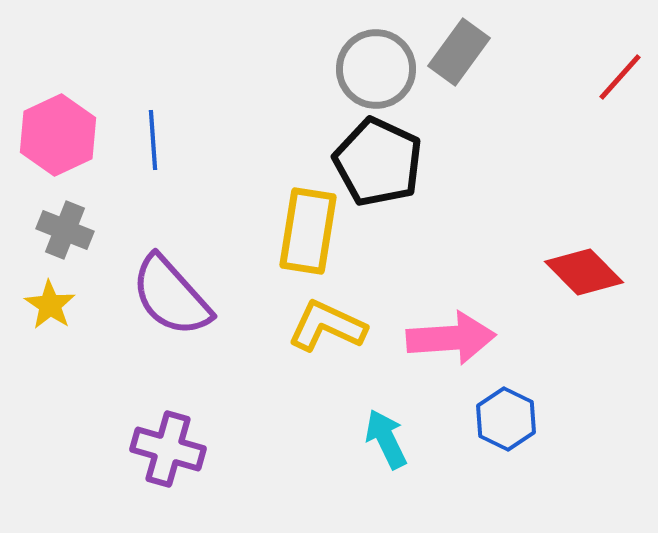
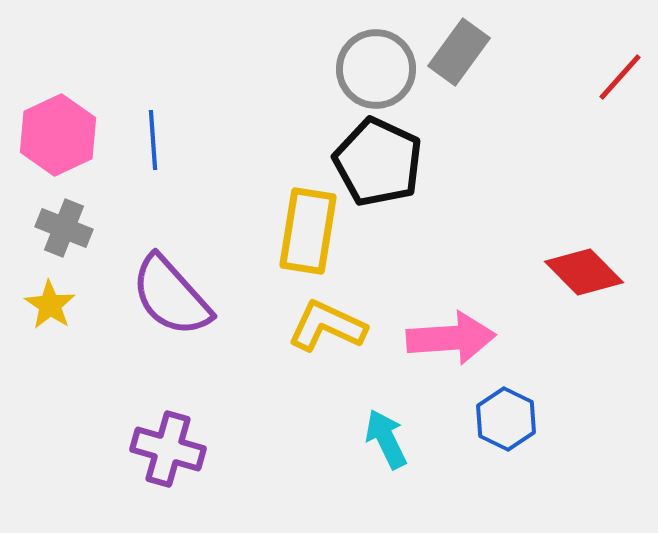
gray cross: moved 1 px left, 2 px up
